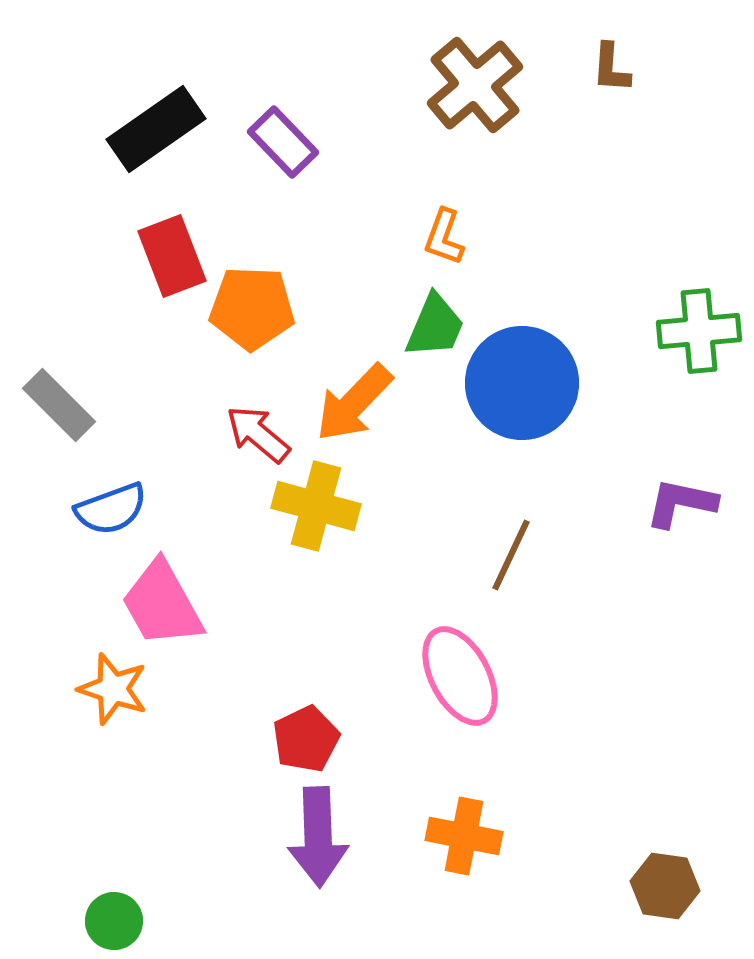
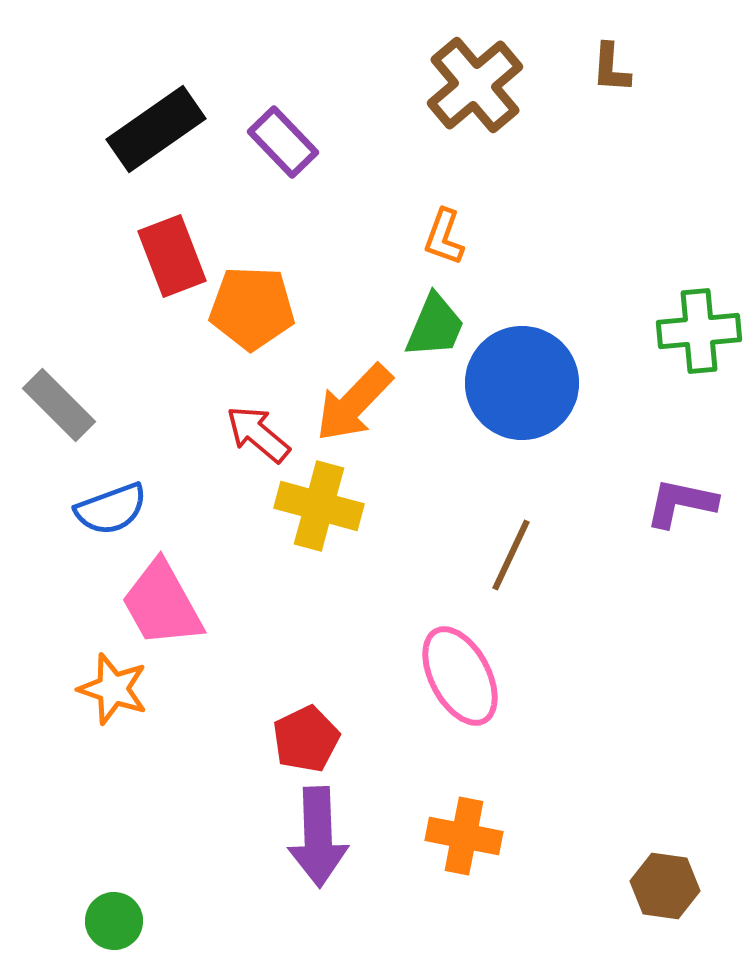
yellow cross: moved 3 px right
